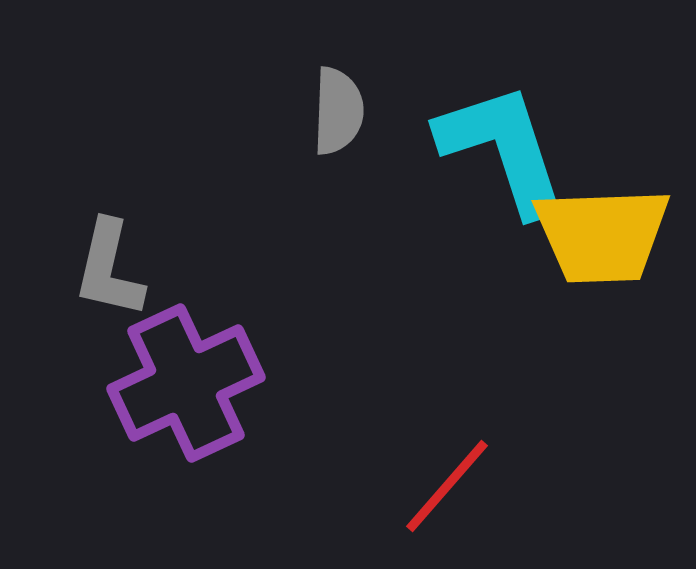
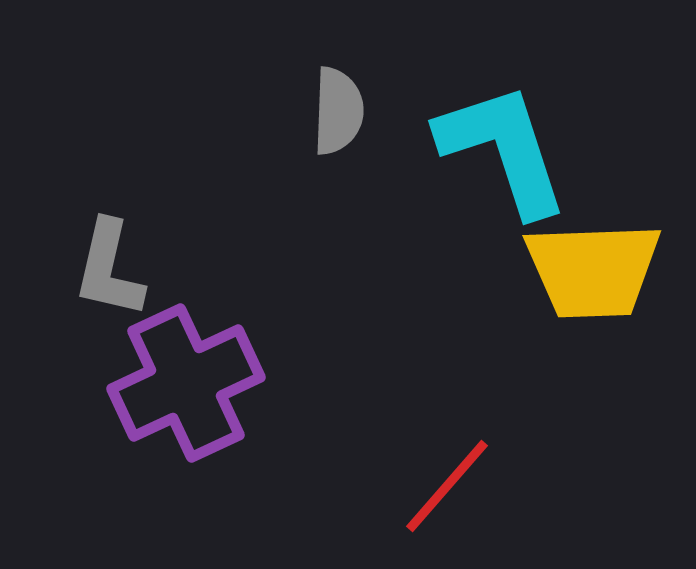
yellow trapezoid: moved 9 px left, 35 px down
